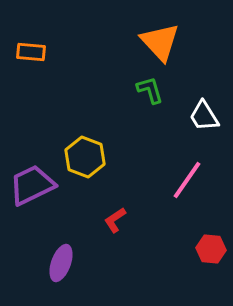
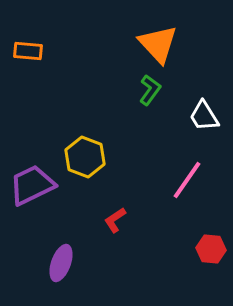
orange triangle: moved 2 px left, 2 px down
orange rectangle: moved 3 px left, 1 px up
green L-shape: rotated 52 degrees clockwise
